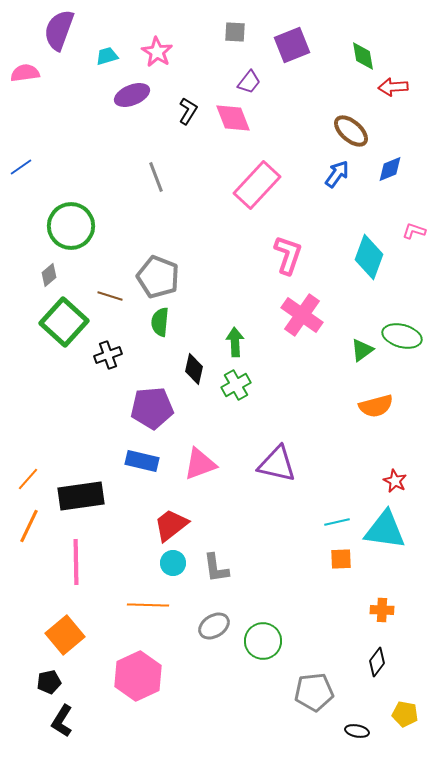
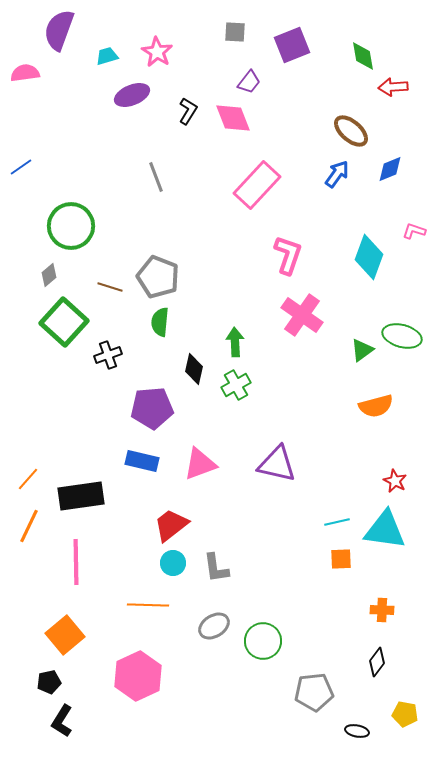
brown line at (110, 296): moved 9 px up
